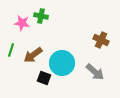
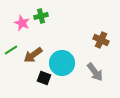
green cross: rotated 24 degrees counterclockwise
pink star: rotated 14 degrees clockwise
green line: rotated 40 degrees clockwise
gray arrow: rotated 12 degrees clockwise
